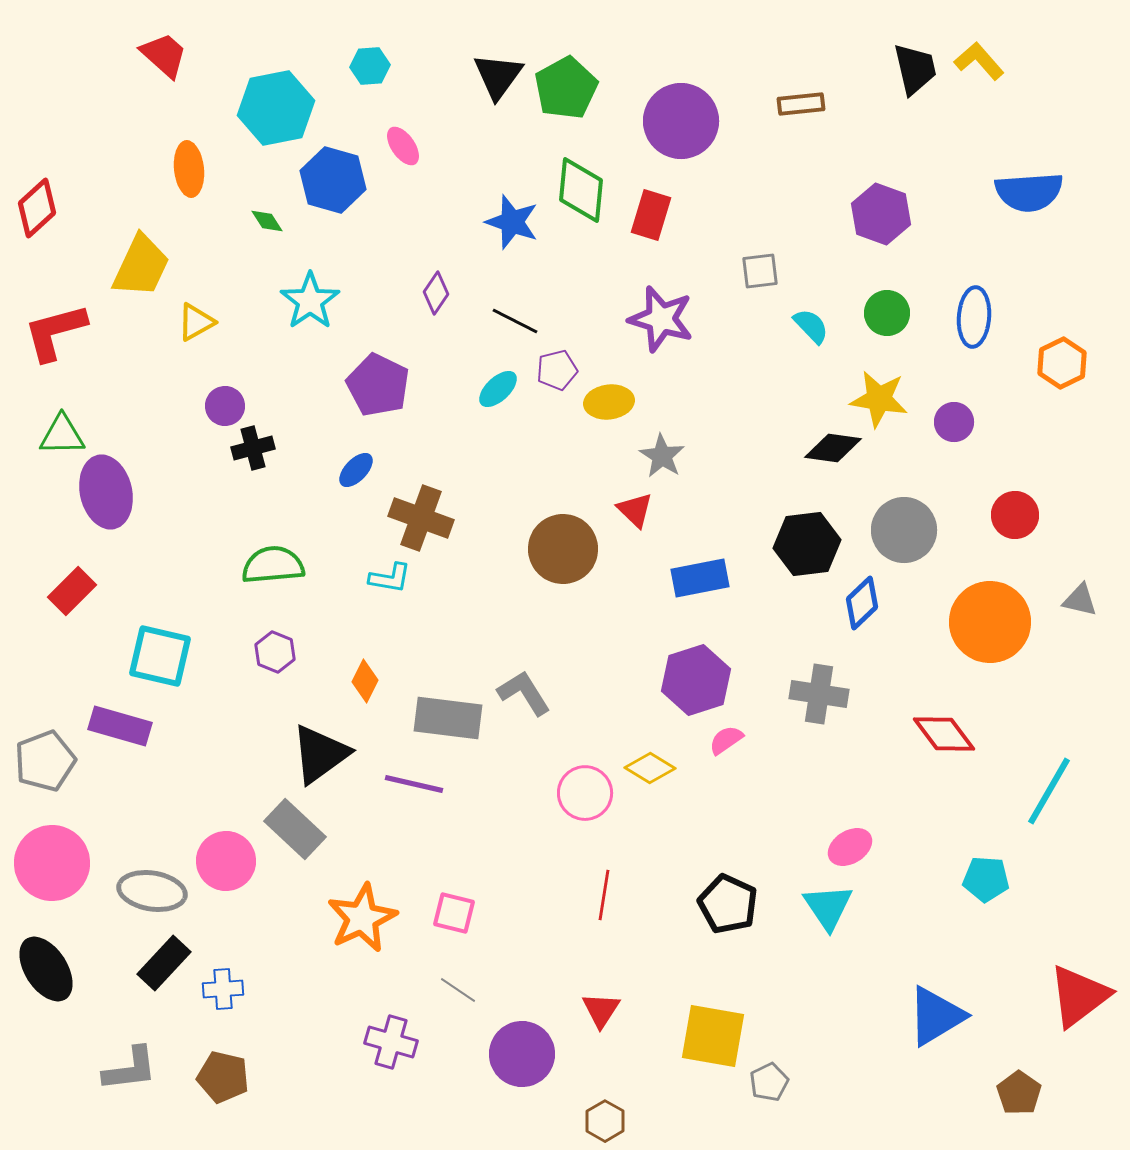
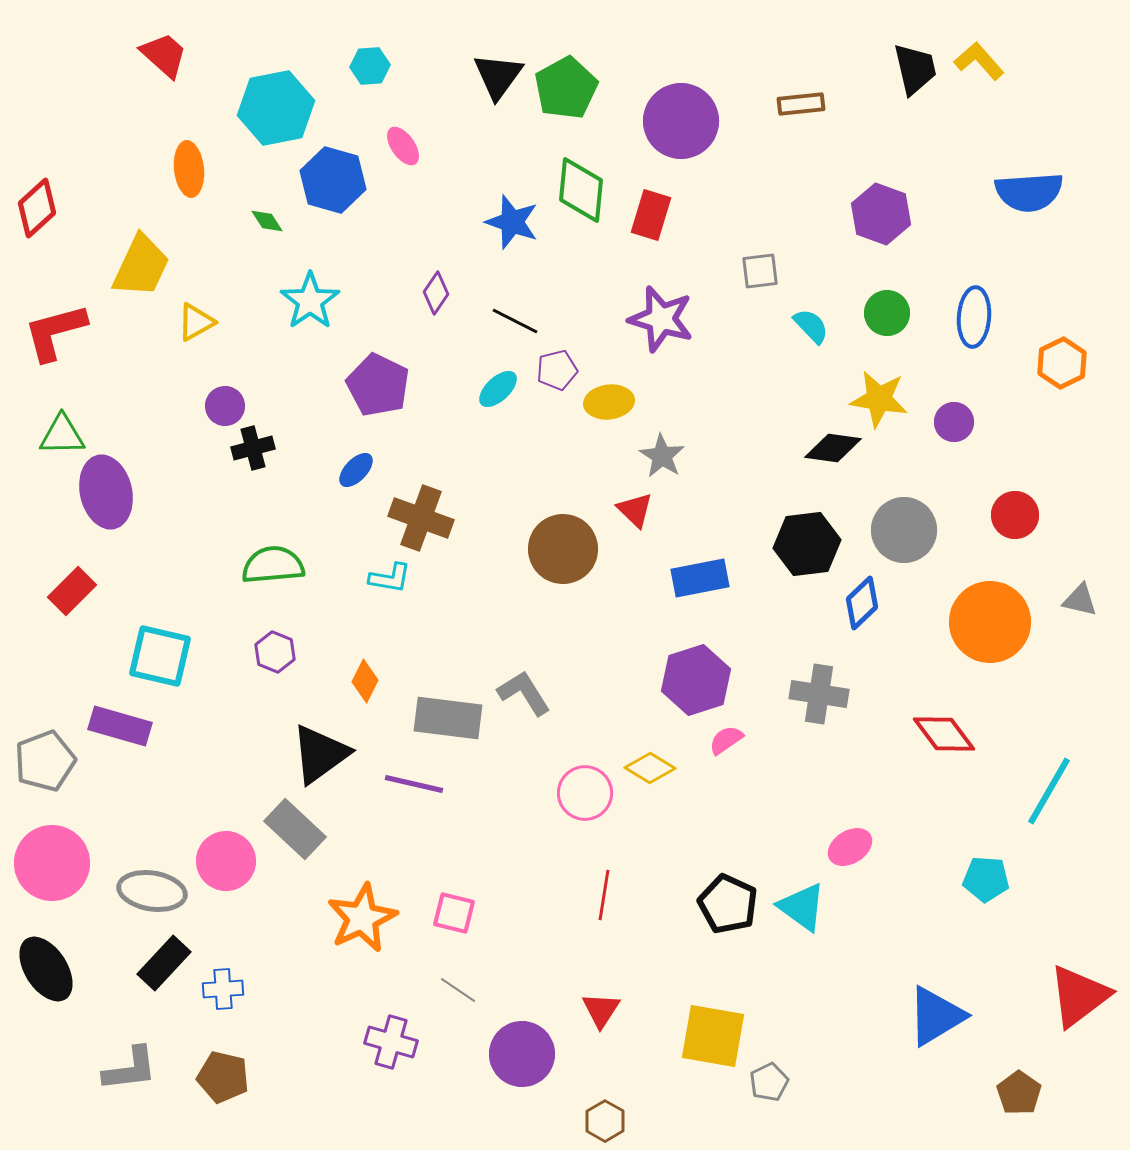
cyan triangle at (828, 907): moved 26 px left; rotated 20 degrees counterclockwise
